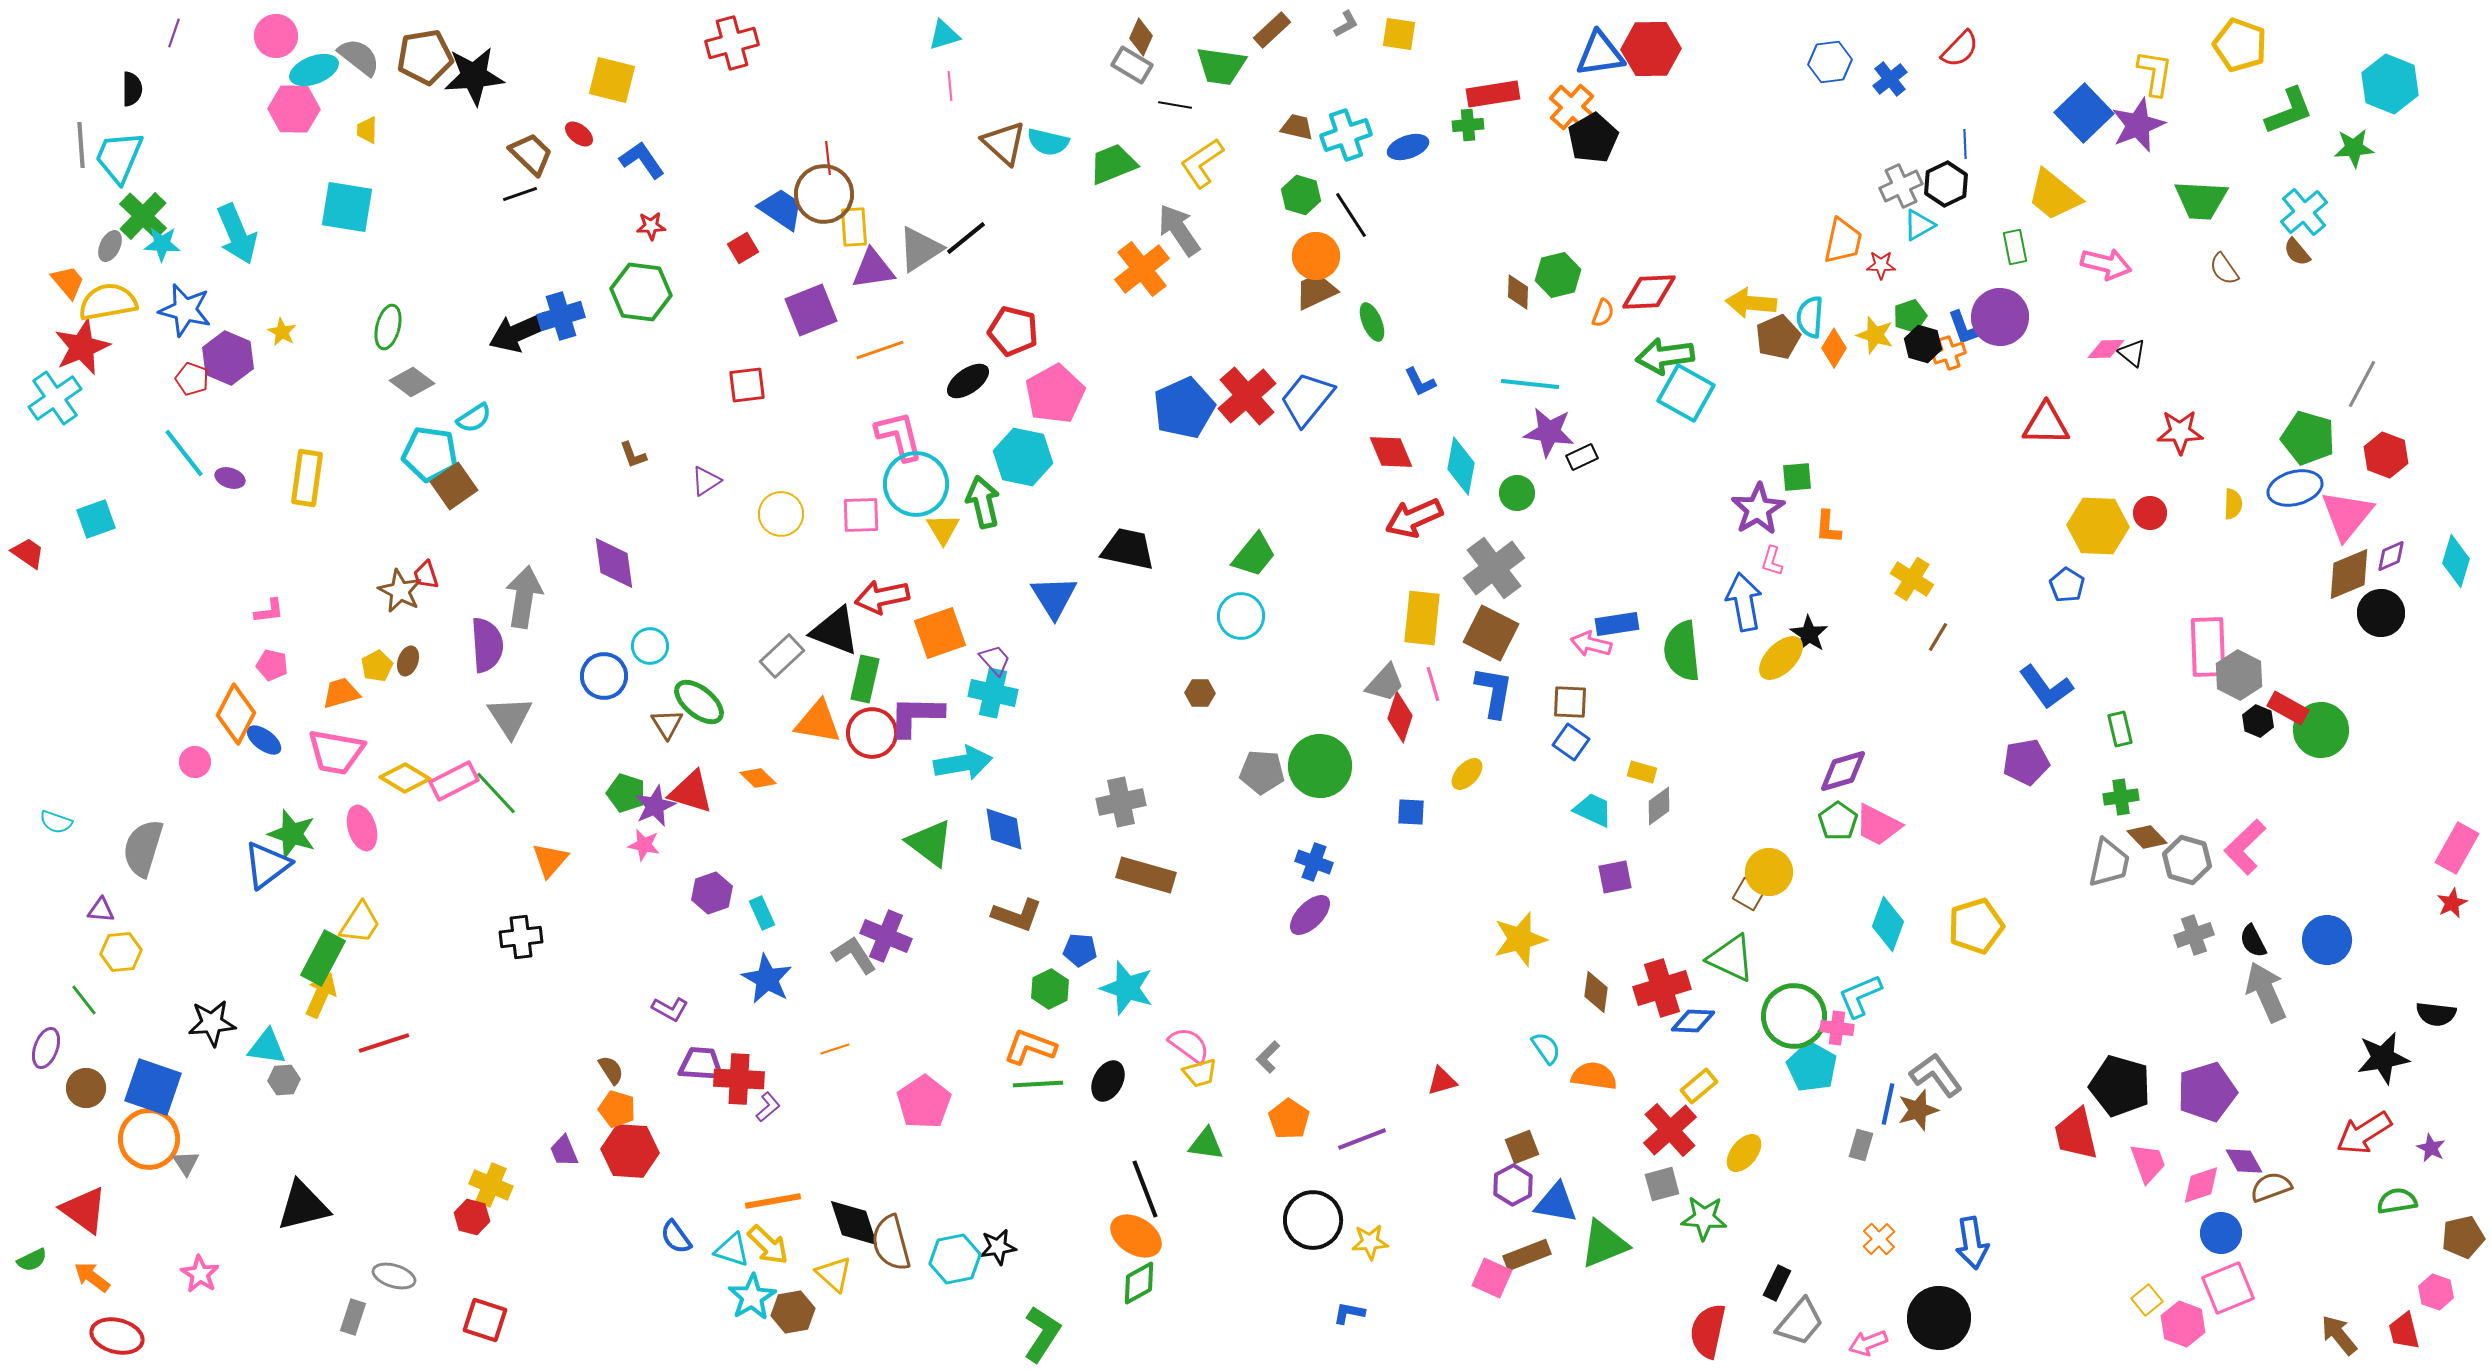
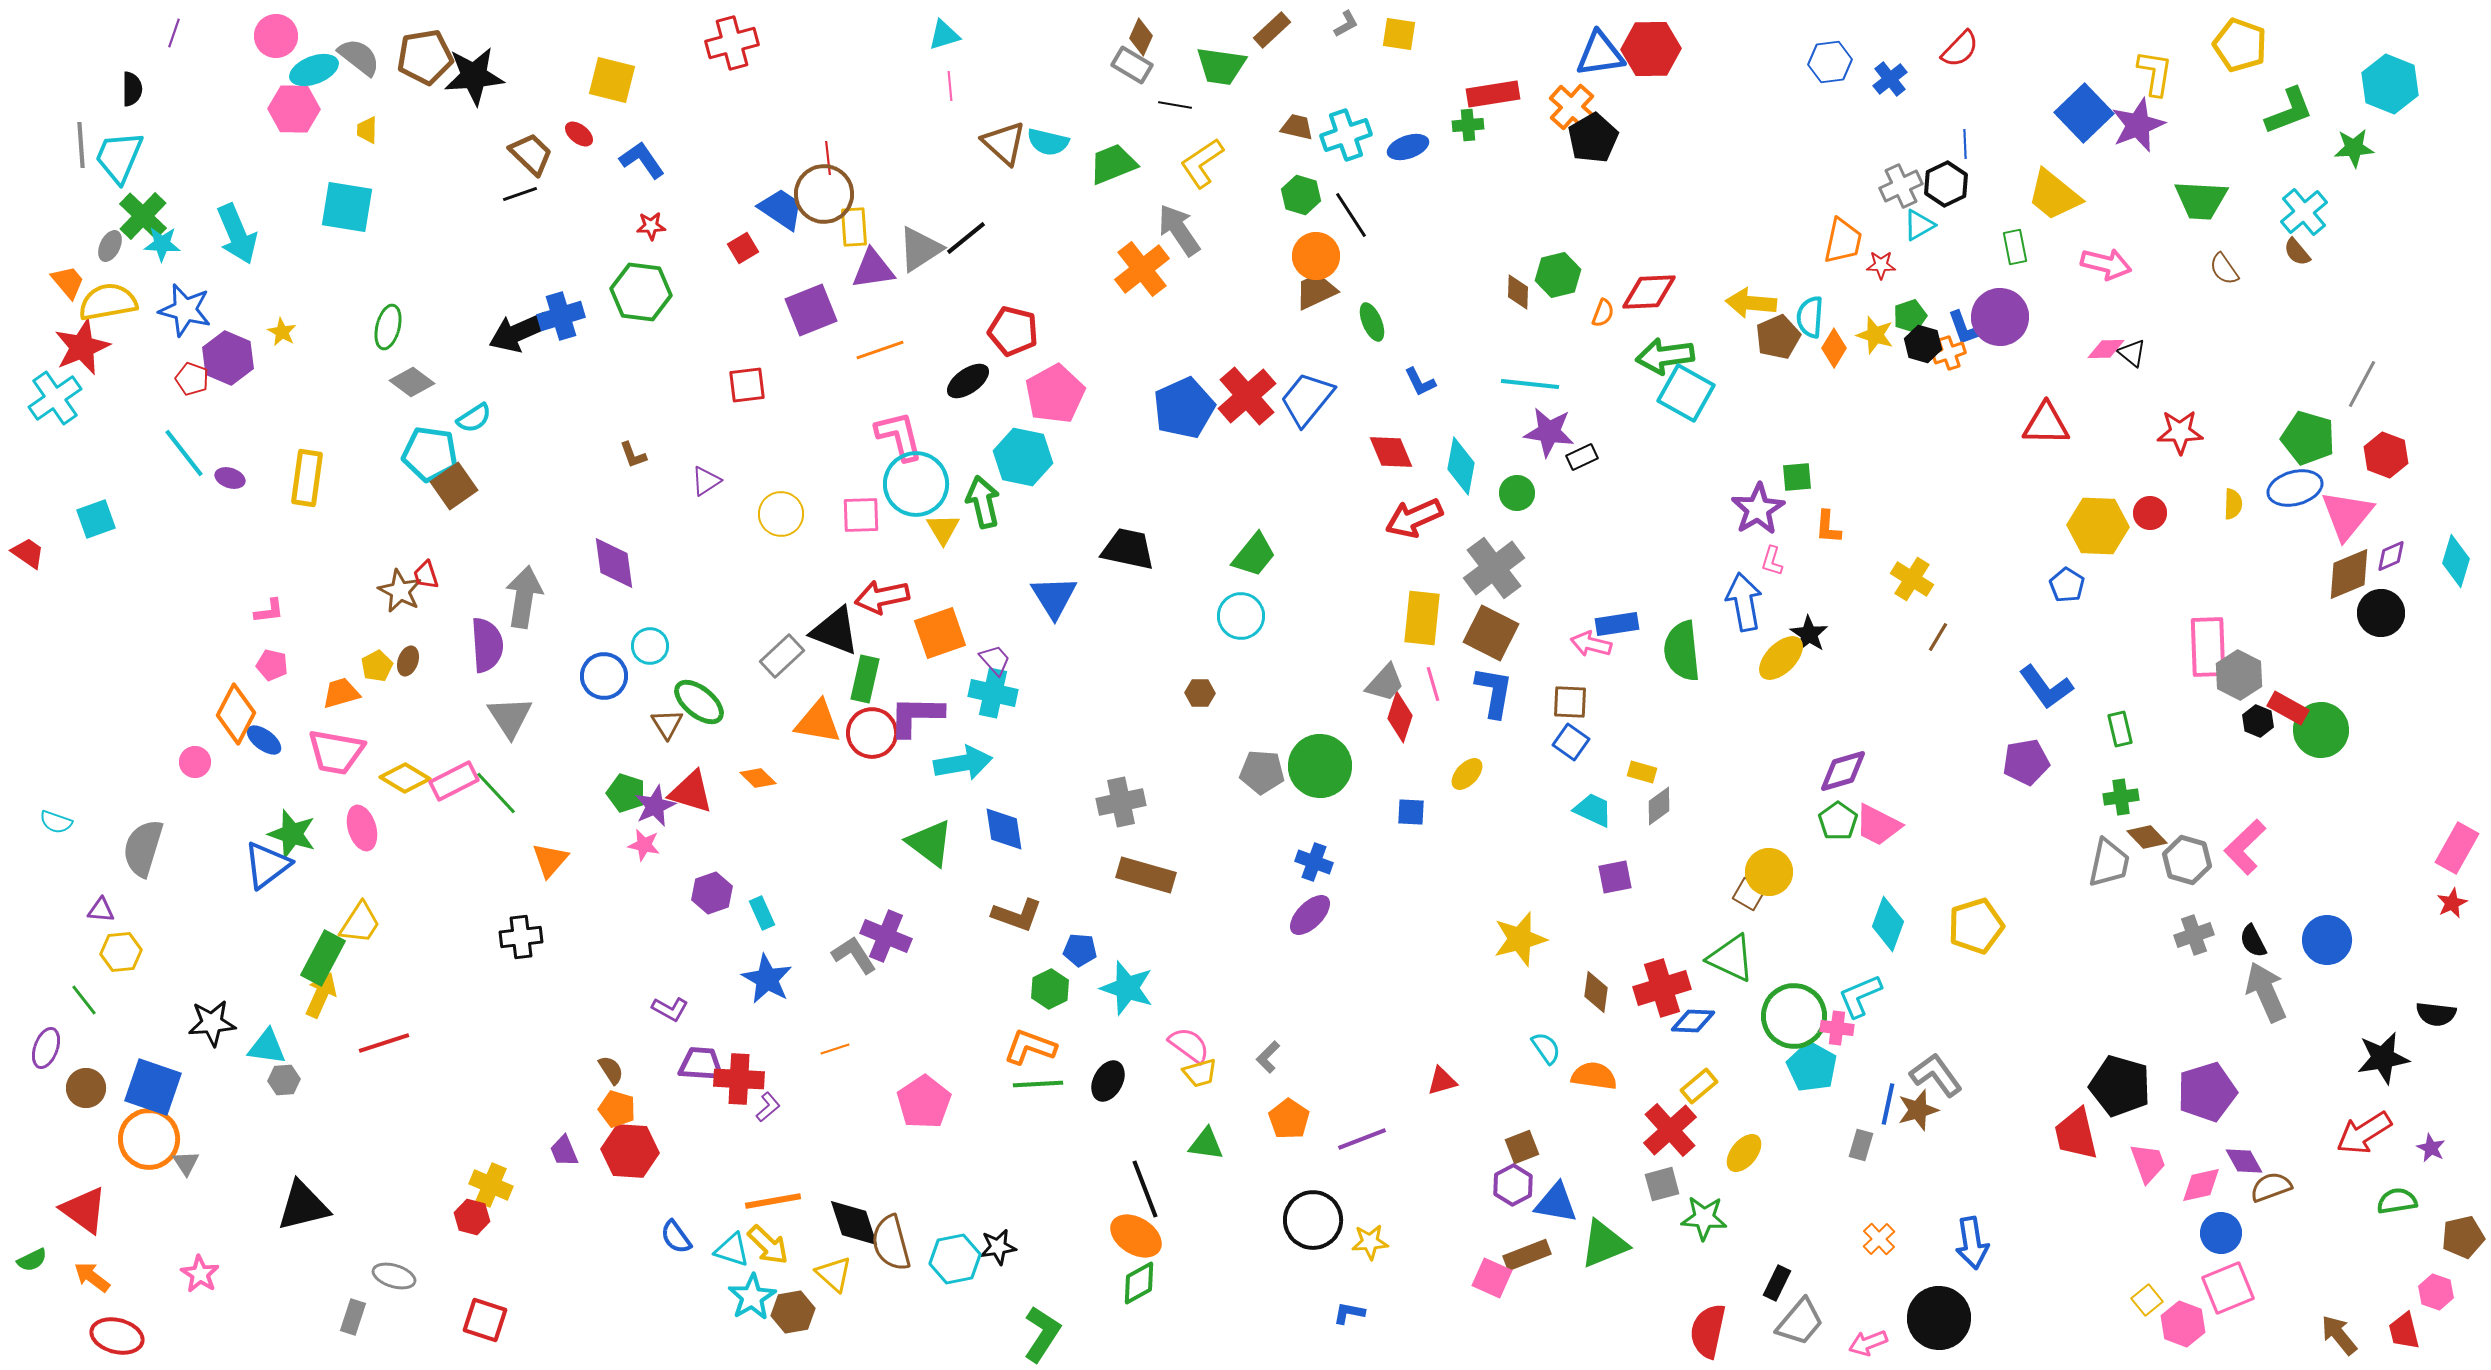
pink diamond at (2201, 1185): rotated 6 degrees clockwise
